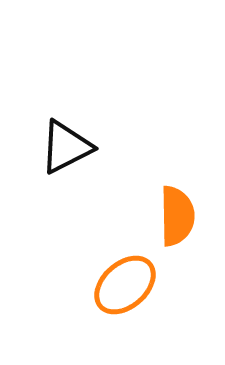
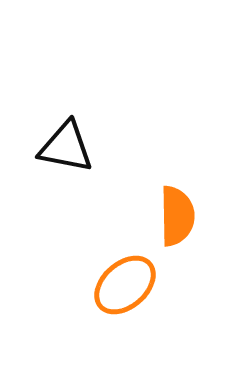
black triangle: rotated 38 degrees clockwise
